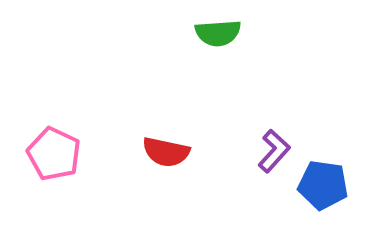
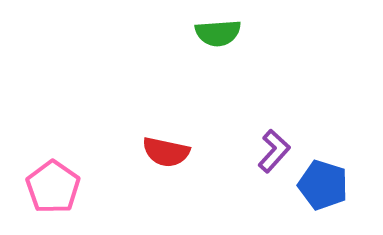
pink pentagon: moved 1 px left, 33 px down; rotated 10 degrees clockwise
blue pentagon: rotated 9 degrees clockwise
